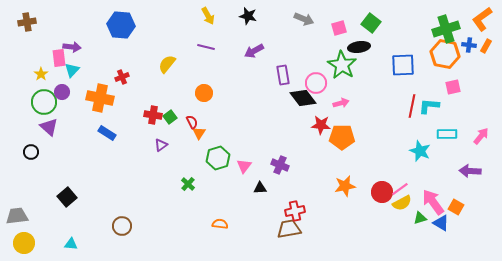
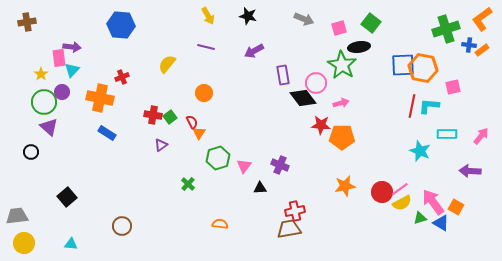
orange rectangle at (486, 46): moved 4 px left, 4 px down; rotated 24 degrees clockwise
orange hexagon at (445, 54): moved 22 px left, 14 px down
